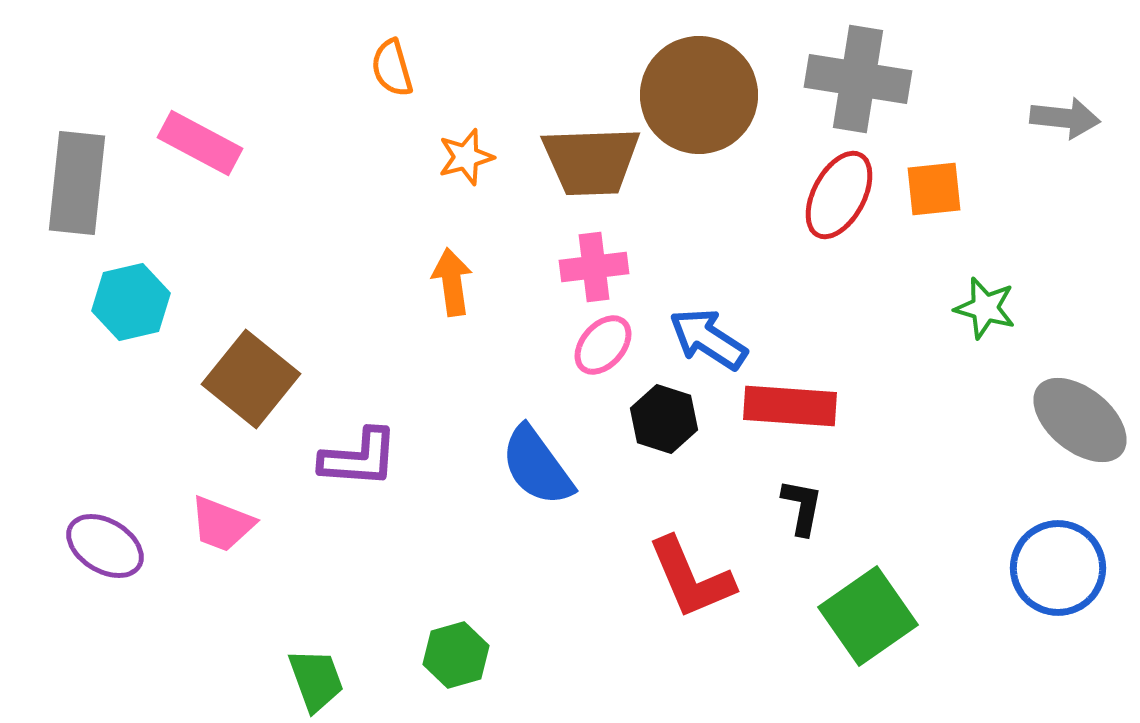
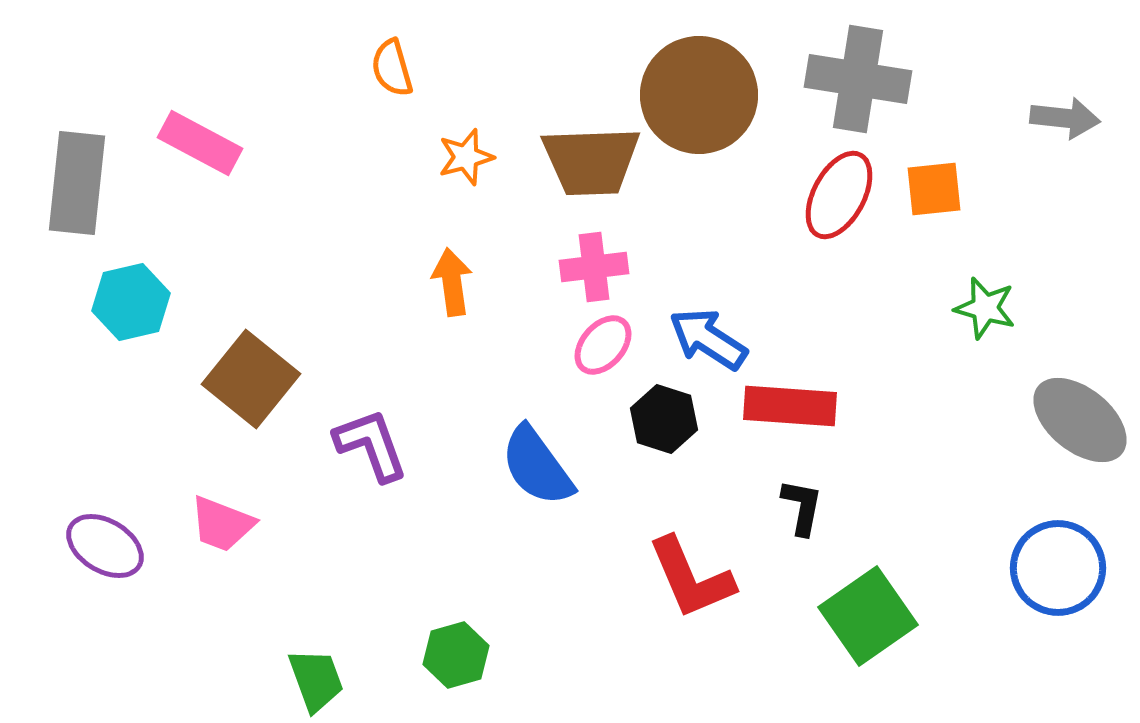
purple L-shape: moved 12 px right, 13 px up; rotated 114 degrees counterclockwise
